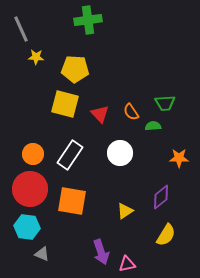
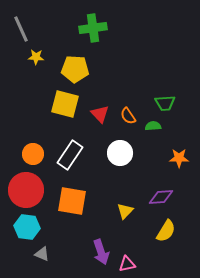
green cross: moved 5 px right, 8 px down
orange semicircle: moved 3 px left, 4 px down
red circle: moved 4 px left, 1 px down
purple diamond: rotated 35 degrees clockwise
yellow triangle: rotated 12 degrees counterclockwise
yellow semicircle: moved 4 px up
